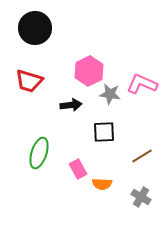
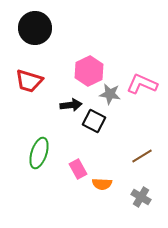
black square: moved 10 px left, 11 px up; rotated 30 degrees clockwise
